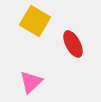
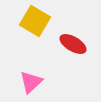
red ellipse: rotated 32 degrees counterclockwise
